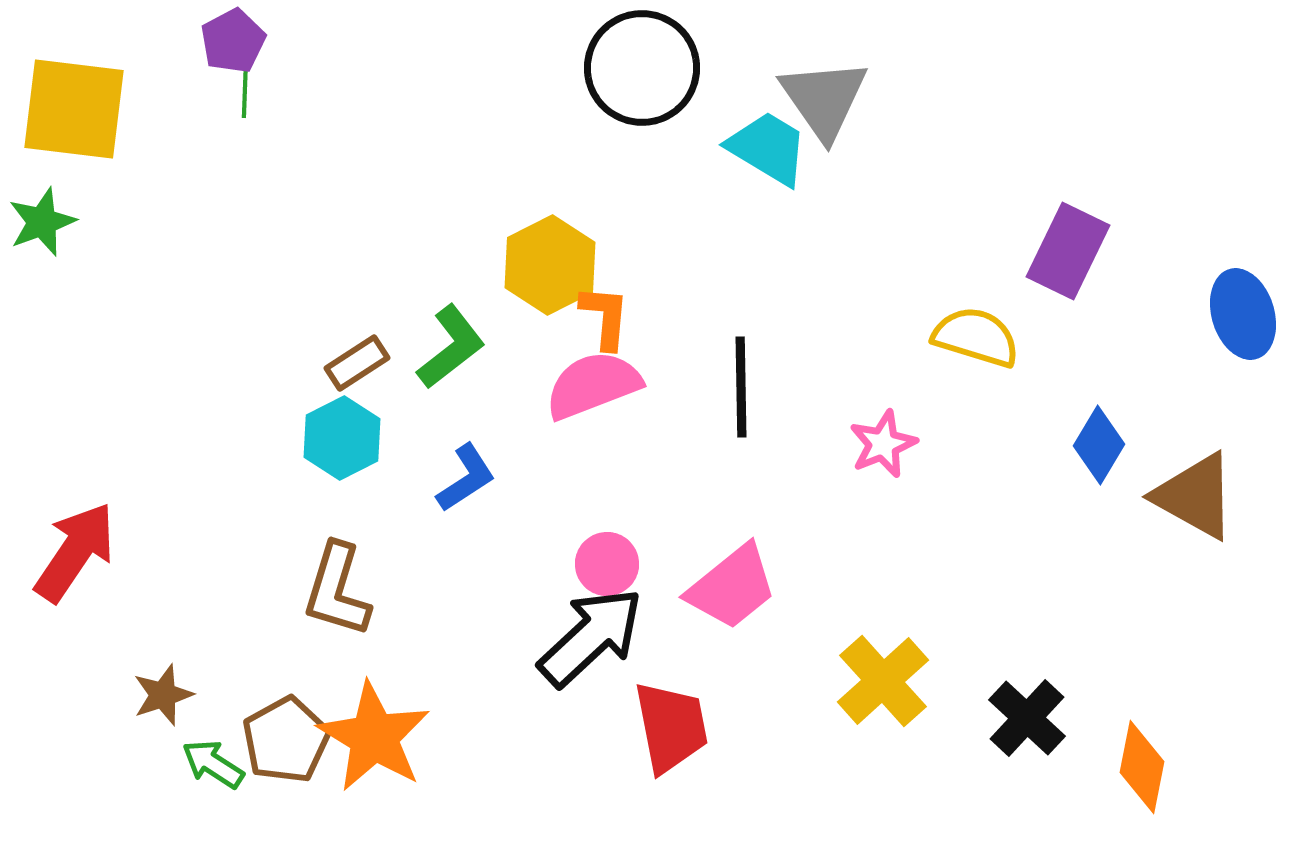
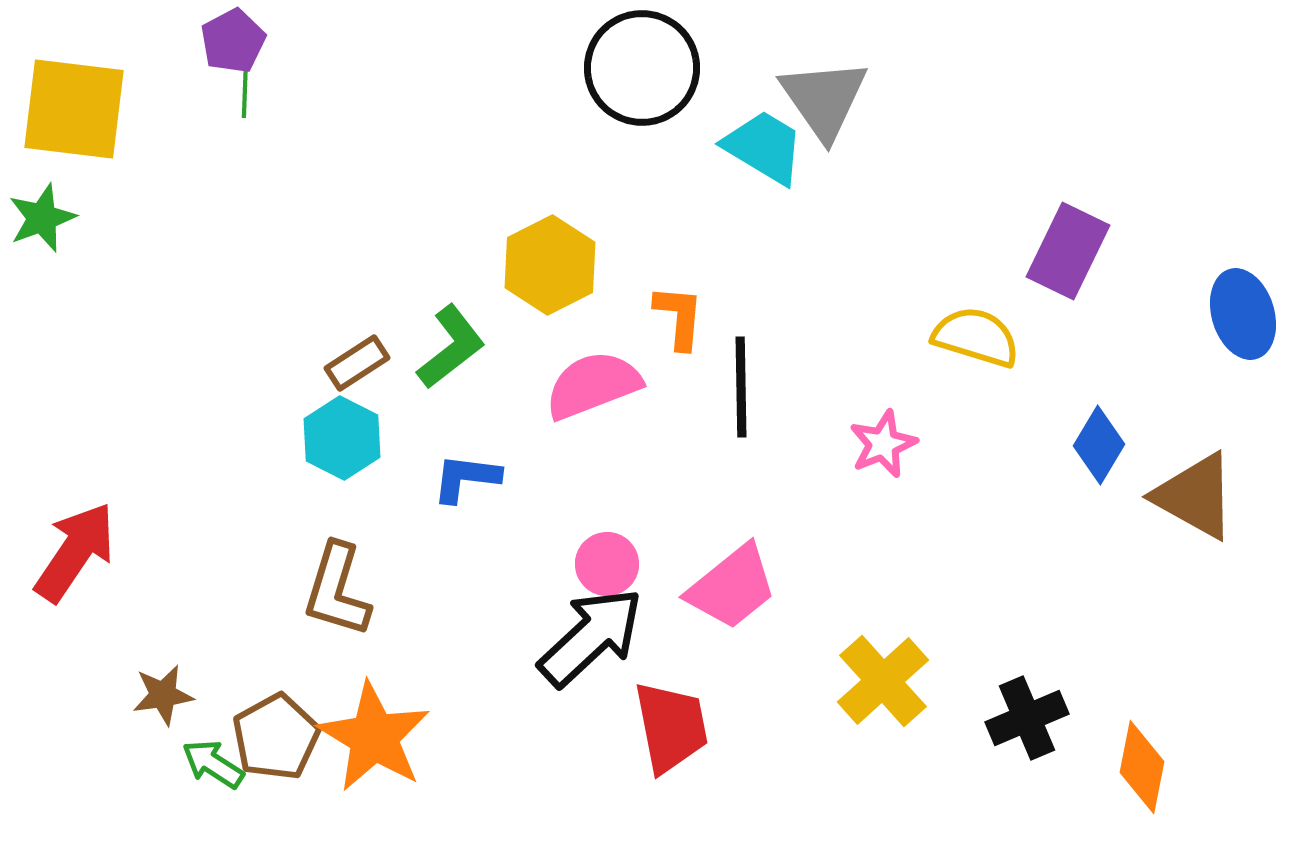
cyan trapezoid: moved 4 px left, 1 px up
green star: moved 4 px up
orange L-shape: moved 74 px right
cyan hexagon: rotated 6 degrees counterclockwise
blue L-shape: rotated 140 degrees counterclockwise
brown star: rotated 10 degrees clockwise
black cross: rotated 24 degrees clockwise
brown pentagon: moved 10 px left, 3 px up
